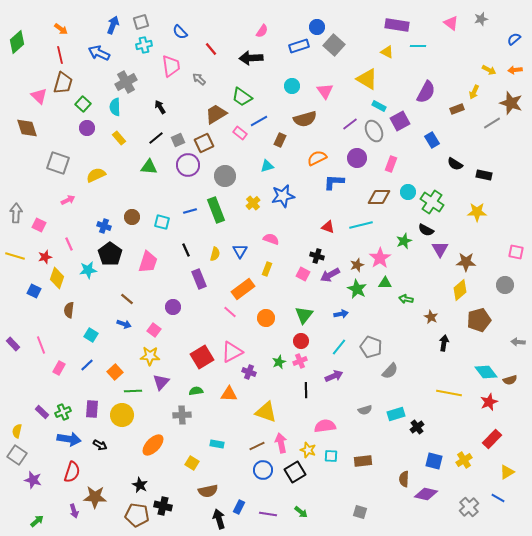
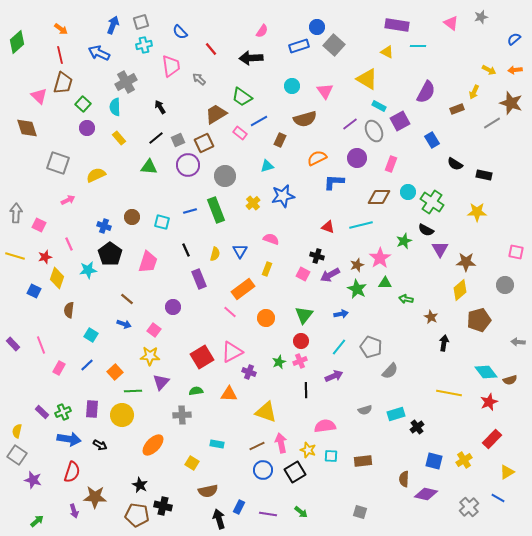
gray star at (481, 19): moved 2 px up
